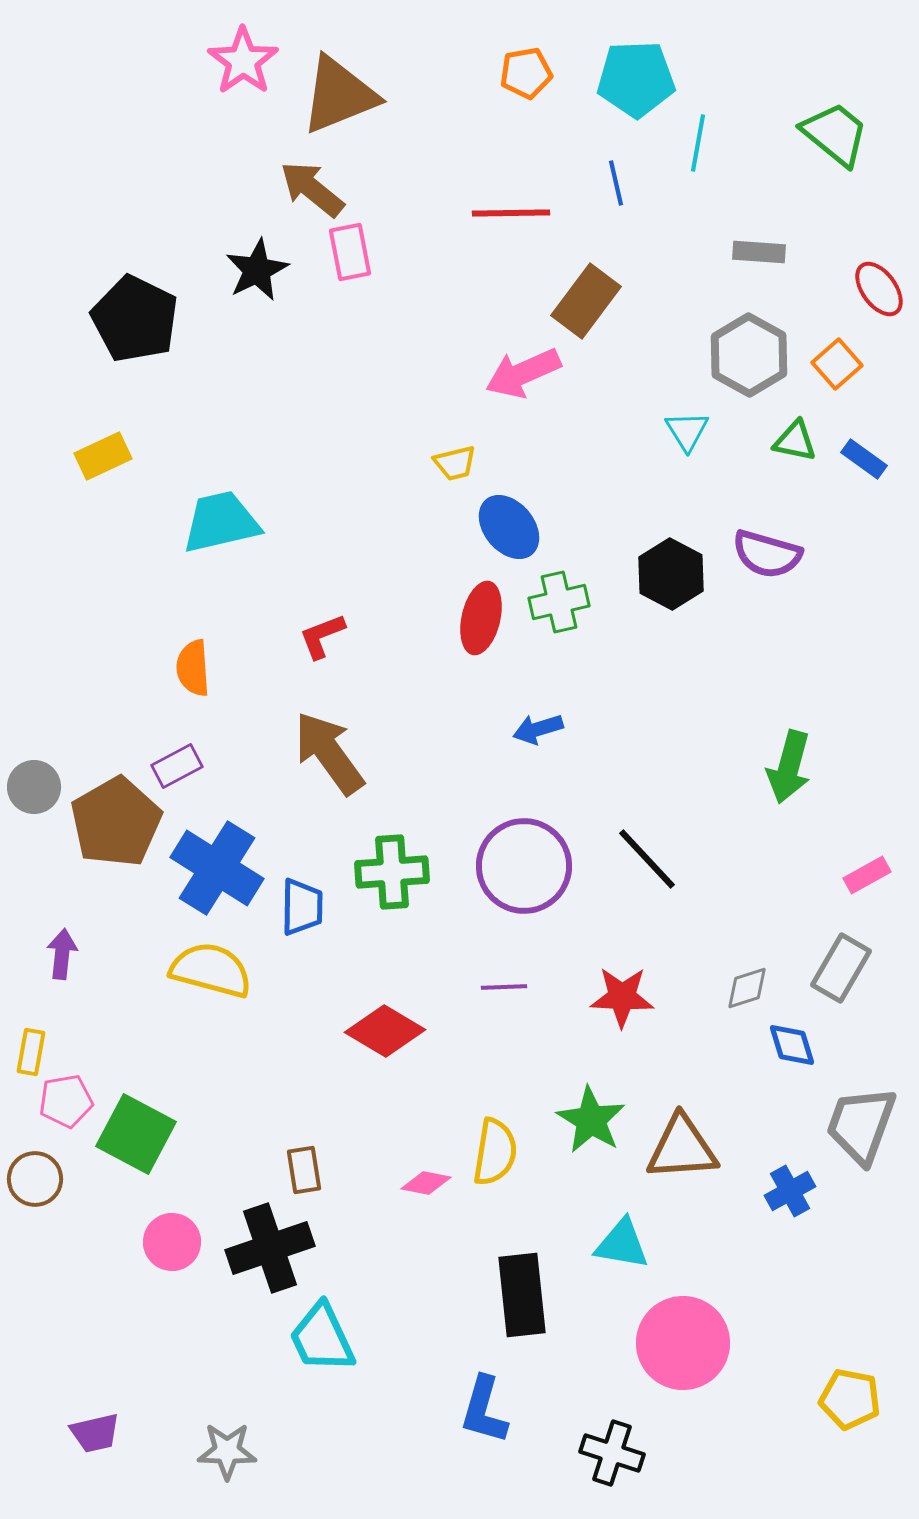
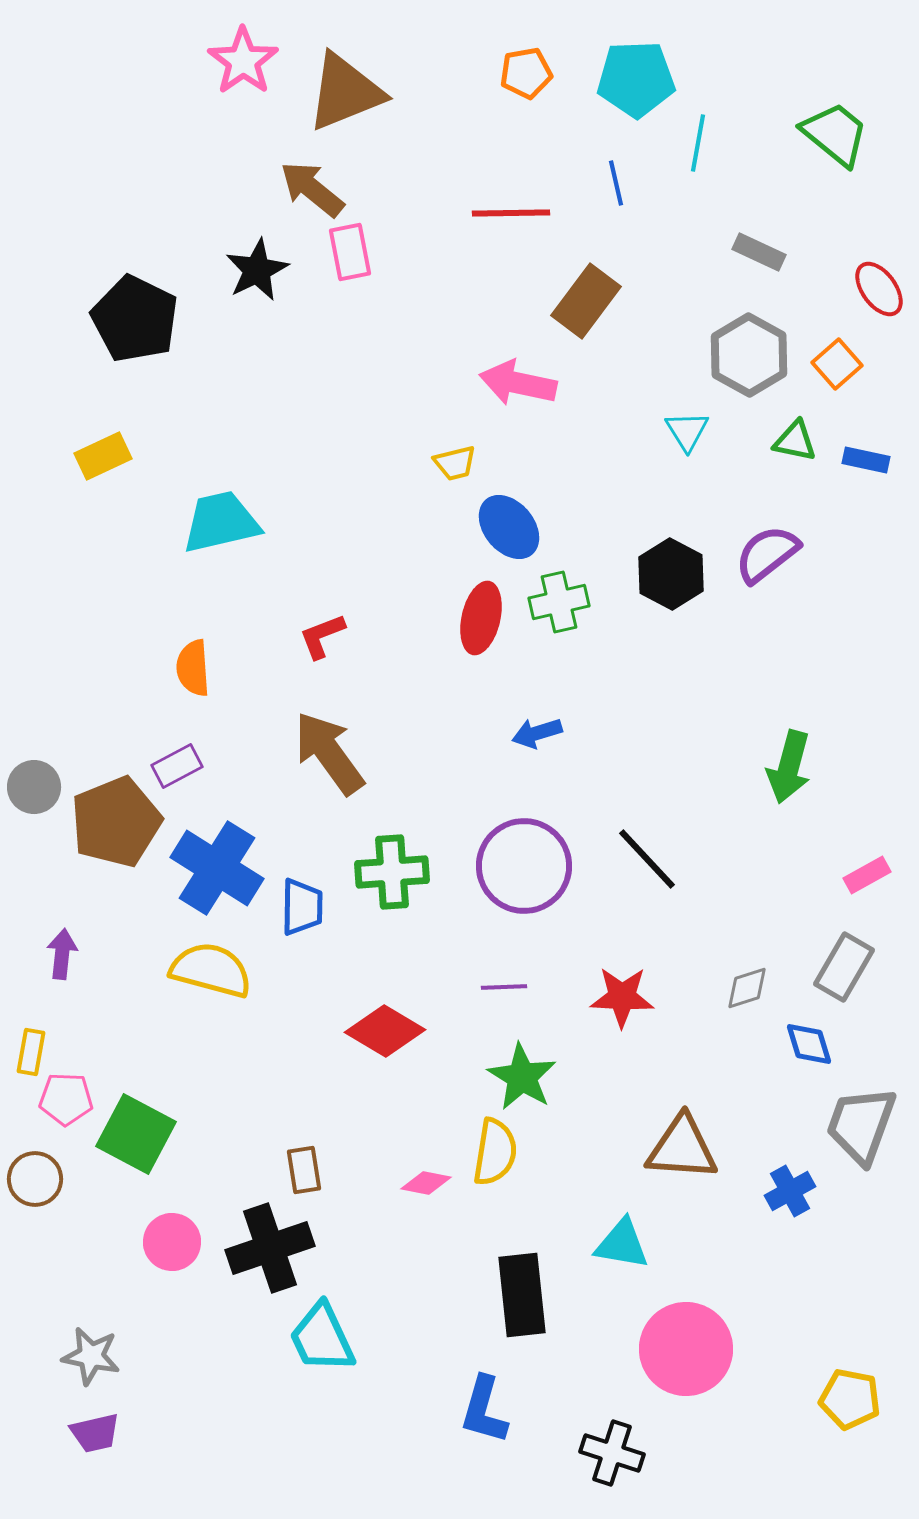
brown triangle at (339, 95): moved 6 px right, 3 px up
gray rectangle at (759, 252): rotated 21 degrees clockwise
pink arrow at (523, 373): moved 5 px left, 10 px down; rotated 36 degrees clockwise
blue rectangle at (864, 459): moved 2 px right, 1 px down; rotated 24 degrees counterclockwise
purple semicircle at (767, 554): rotated 126 degrees clockwise
blue arrow at (538, 729): moved 1 px left, 4 px down
brown pentagon at (116, 822): rotated 8 degrees clockwise
gray rectangle at (841, 968): moved 3 px right, 1 px up
blue diamond at (792, 1045): moved 17 px right, 1 px up
pink pentagon at (66, 1101): moved 2 px up; rotated 12 degrees clockwise
green star at (591, 1120): moved 69 px left, 43 px up
brown triangle at (682, 1148): rotated 8 degrees clockwise
pink circle at (683, 1343): moved 3 px right, 6 px down
gray star at (227, 1451): moved 136 px left, 95 px up; rotated 10 degrees clockwise
